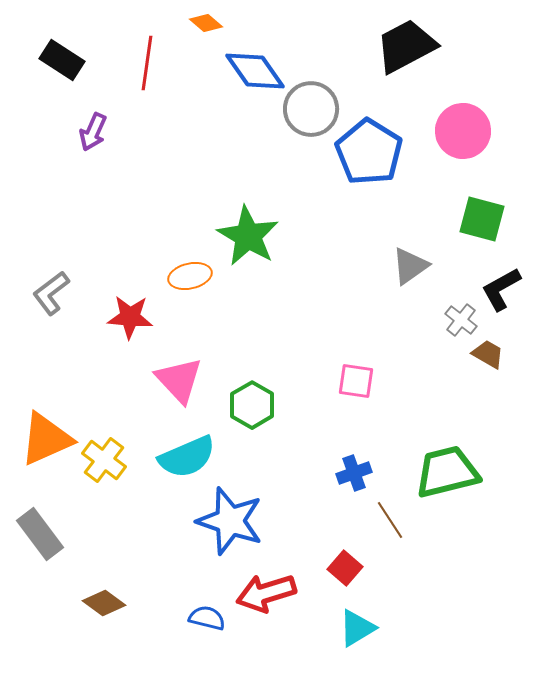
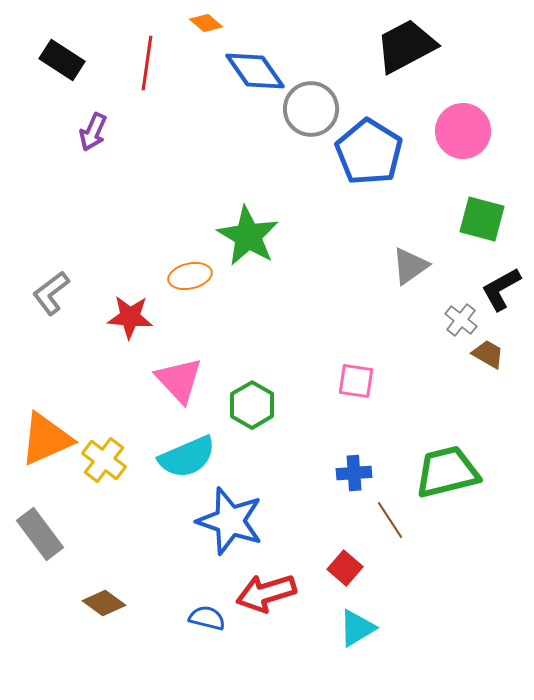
blue cross: rotated 16 degrees clockwise
